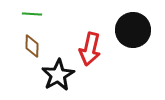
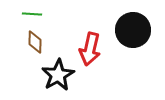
brown diamond: moved 3 px right, 4 px up
